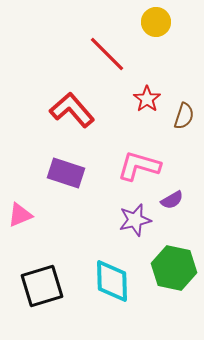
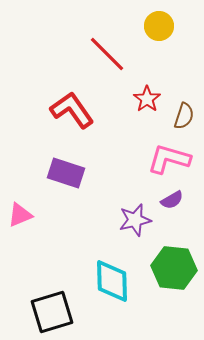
yellow circle: moved 3 px right, 4 px down
red L-shape: rotated 6 degrees clockwise
pink L-shape: moved 30 px right, 7 px up
green hexagon: rotated 6 degrees counterclockwise
black square: moved 10 px right, 26 px down
